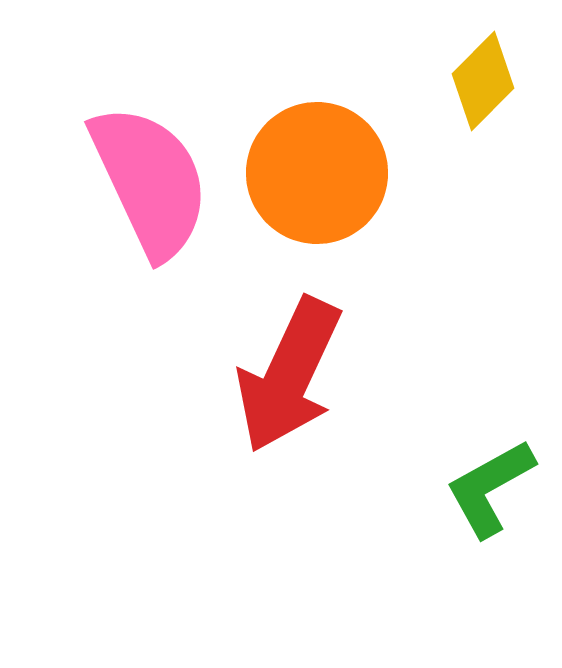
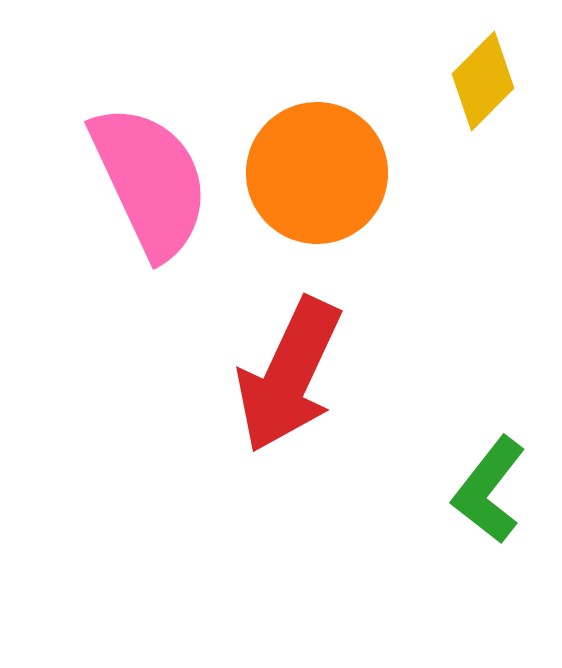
green L-shape: moved 1 px left, 2 px down; rotated 23 degrees counterclockwise
